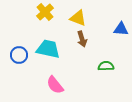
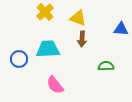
brown arrow: rotated 21 degrees clockwise
cyan trapezoid: rotated 15 degrees counterclockwise
blue circle: moved 4 px down
